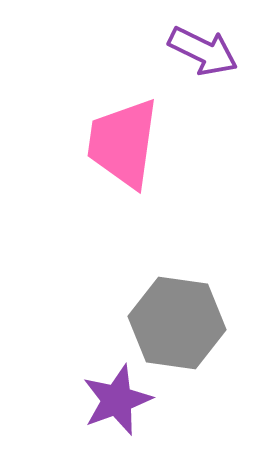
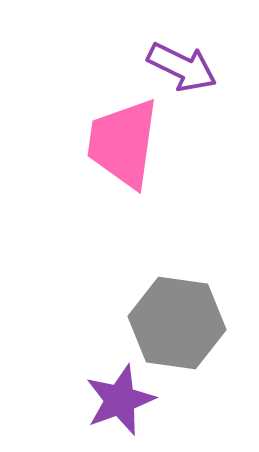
purple arrow: moved 21 px left, 16 px down
purple star: moved 3 px right
